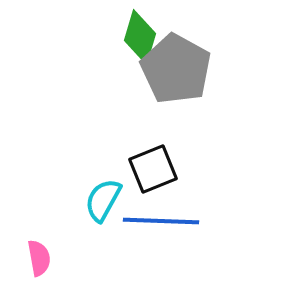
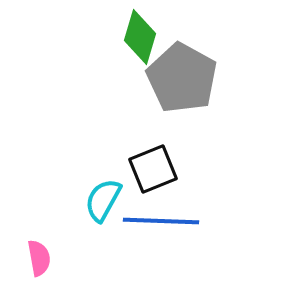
gray pentagon: moved 6 px right, 9 px down
